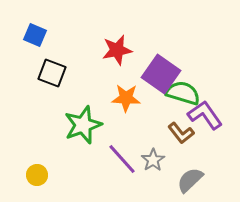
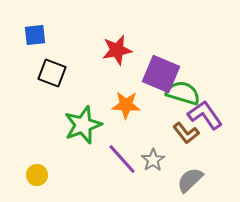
blue square: rotated 30 degrees counterclockwise
purple square: rotated 12 degrees counterclockwise
orange star: moved 7 px down
brown L-shape: moved 5 px right
